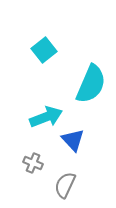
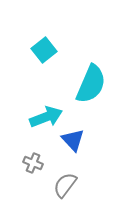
gray semicircle: rotated 12 degrees clockwise
